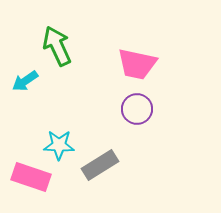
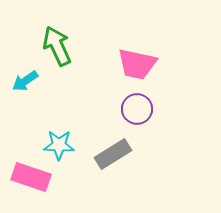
gray rectangle: moved 13 px right, 11 px up
